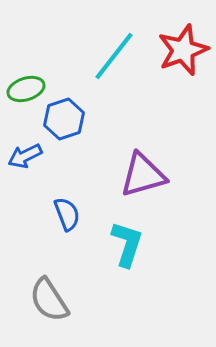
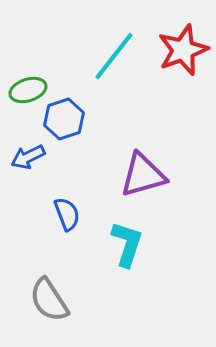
green ellipse: moved 2 px right, 1 px down
blue arrow: moved 3 px right, 1 px down
